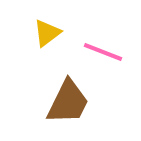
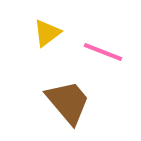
brown trapezoid: rotated 66 degrees counterclockwise
